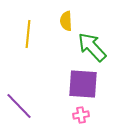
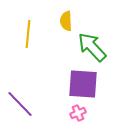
purple line: moved 1 px right, 2 px up
pink cross: moved 3 px left, 2 px up; rotated 14 degrees counterclockwise
